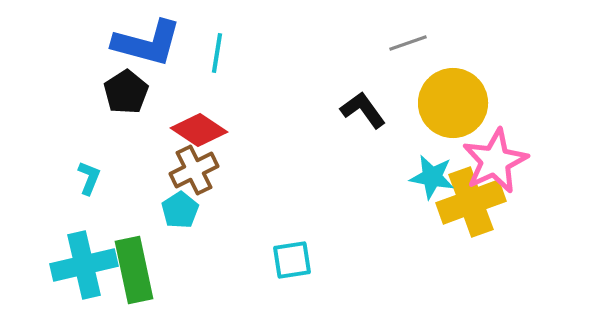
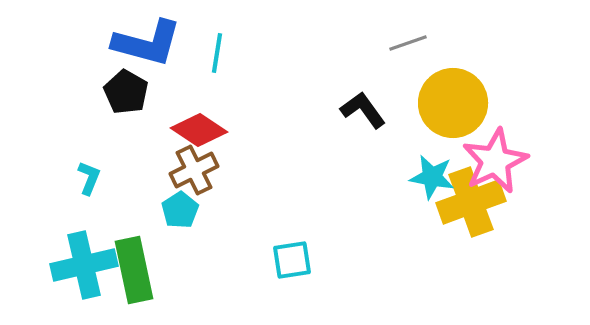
black pentagon: rotated 9 degrees counterclockwise
